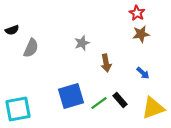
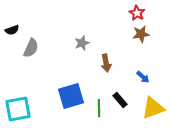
blue arrow: moved 4 px down
green line: moved 5 px down; rotated 54 degrees counterclockwise
